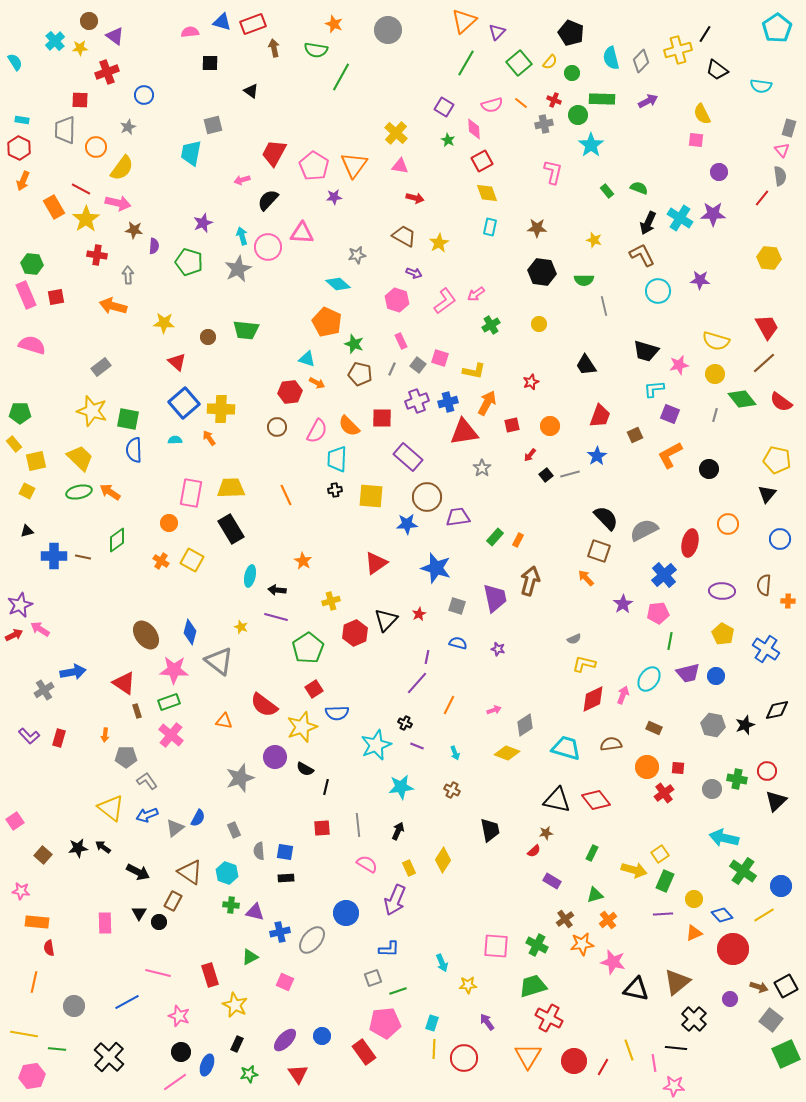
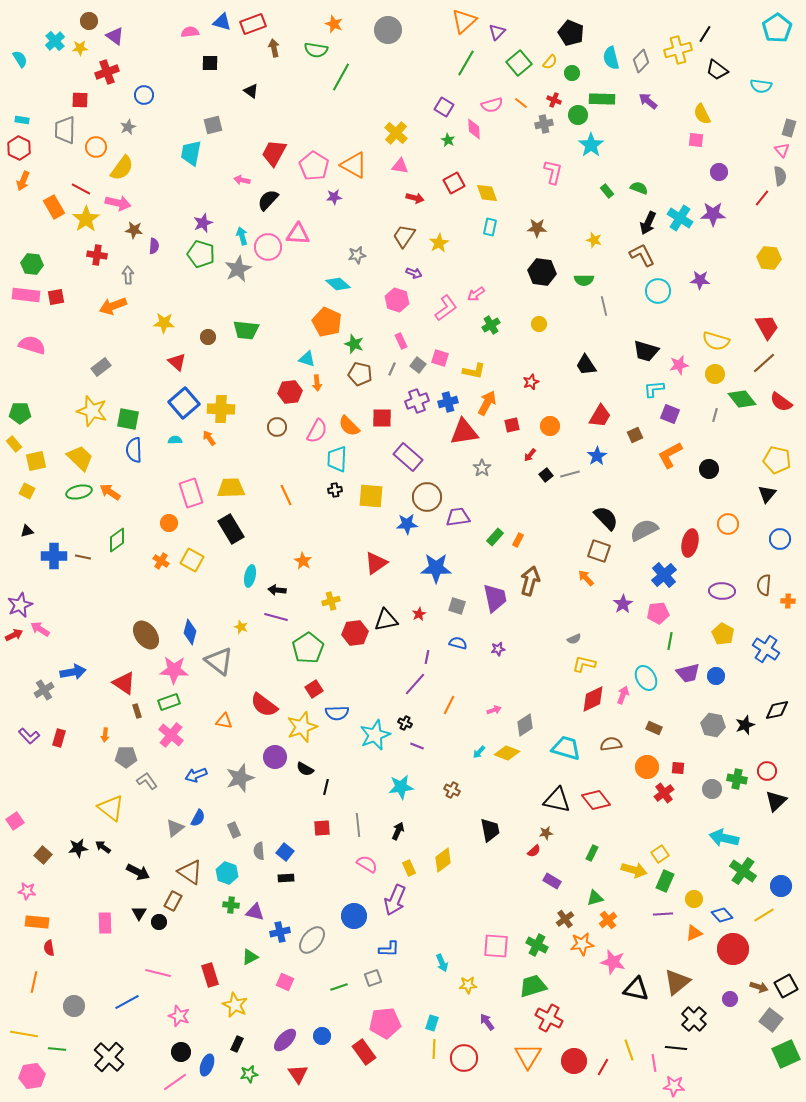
cyan semicircle at (15, 62): moved 5 px right, 3 px up
purple arrow at (648, 101): rotated 114 degrees counterclockwise
red square at (482, 161): moved 28 px left, 22 px down
orange triangle at (354, 165): rotated 36 degrees counterclockwise
pink arrow at (242, 180): rotated 28 degrees clockwise
pink triangle at (302, 233): moved 4 px left, 1 px down
brown trapezoid at (404, 236): rotated 85 degrees counterclockwise
green pentagon at (189, 262): moved 12 px right, 8 px up
pink rectangle at (26, 295): rotated 60 degrees counterclockwise
pink L-shape at (445, 301): moved 1 px right, 7 px down
orange arrow at (113, 306): rotated 36 degrees counterclockwise
orange arrow at (317, 383): rotated 56 degrees clockwise
red trapezoid at (600, 416): rotated 10 degrees clockwise
pink rectangle at (191, 493): rotated 28 degrees counterclockwise
blue star at (436, 568): rotated 16 degrees counterclockwise
black triangle at (386, 620): rotated 35 degrees clockwise
red hexagon at (355, 633): rotated 15 degrees clockwise
purple star at (498, 649): rotated 24 degrees counterclockwise
cyan ellipse at (649, 679): moved 3 px left, 1 px up; rotated 65 degrees counterclockwise
purple line at (417, 683): moved 2 px left, 1 px down
cyan star at (376, 745): moved 1 px left, 10 px up
cyan arrow at (455, 753): moved 24 px right, 1 px up; rotated 64 degrees clockwise
blue arrow at (147, 815): moved 49 px right, 40 px up
blue square at (285, 852): rotated 30 degrees clockwise
yellow diamond at (443, 860): rotated 20 degrees clockwise
pink star at (21, 891): moved 6 px right
green triangle at (595, 895): moved 3 px down
blue circle at (346, 913): moved 8 px right, 3 px down
green line at (398, 991): moved 59 px left, 4 px up
